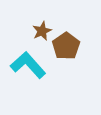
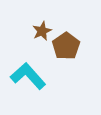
cyan L-shape: moved 11 px down
